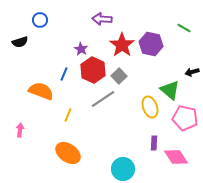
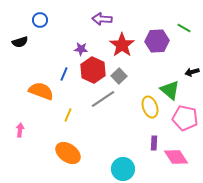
purple hexagon: moved 6 px right, 3 px up; rotated 15 degrees counterclockwise
purple star: rotated 24 degrees counterclockwise
